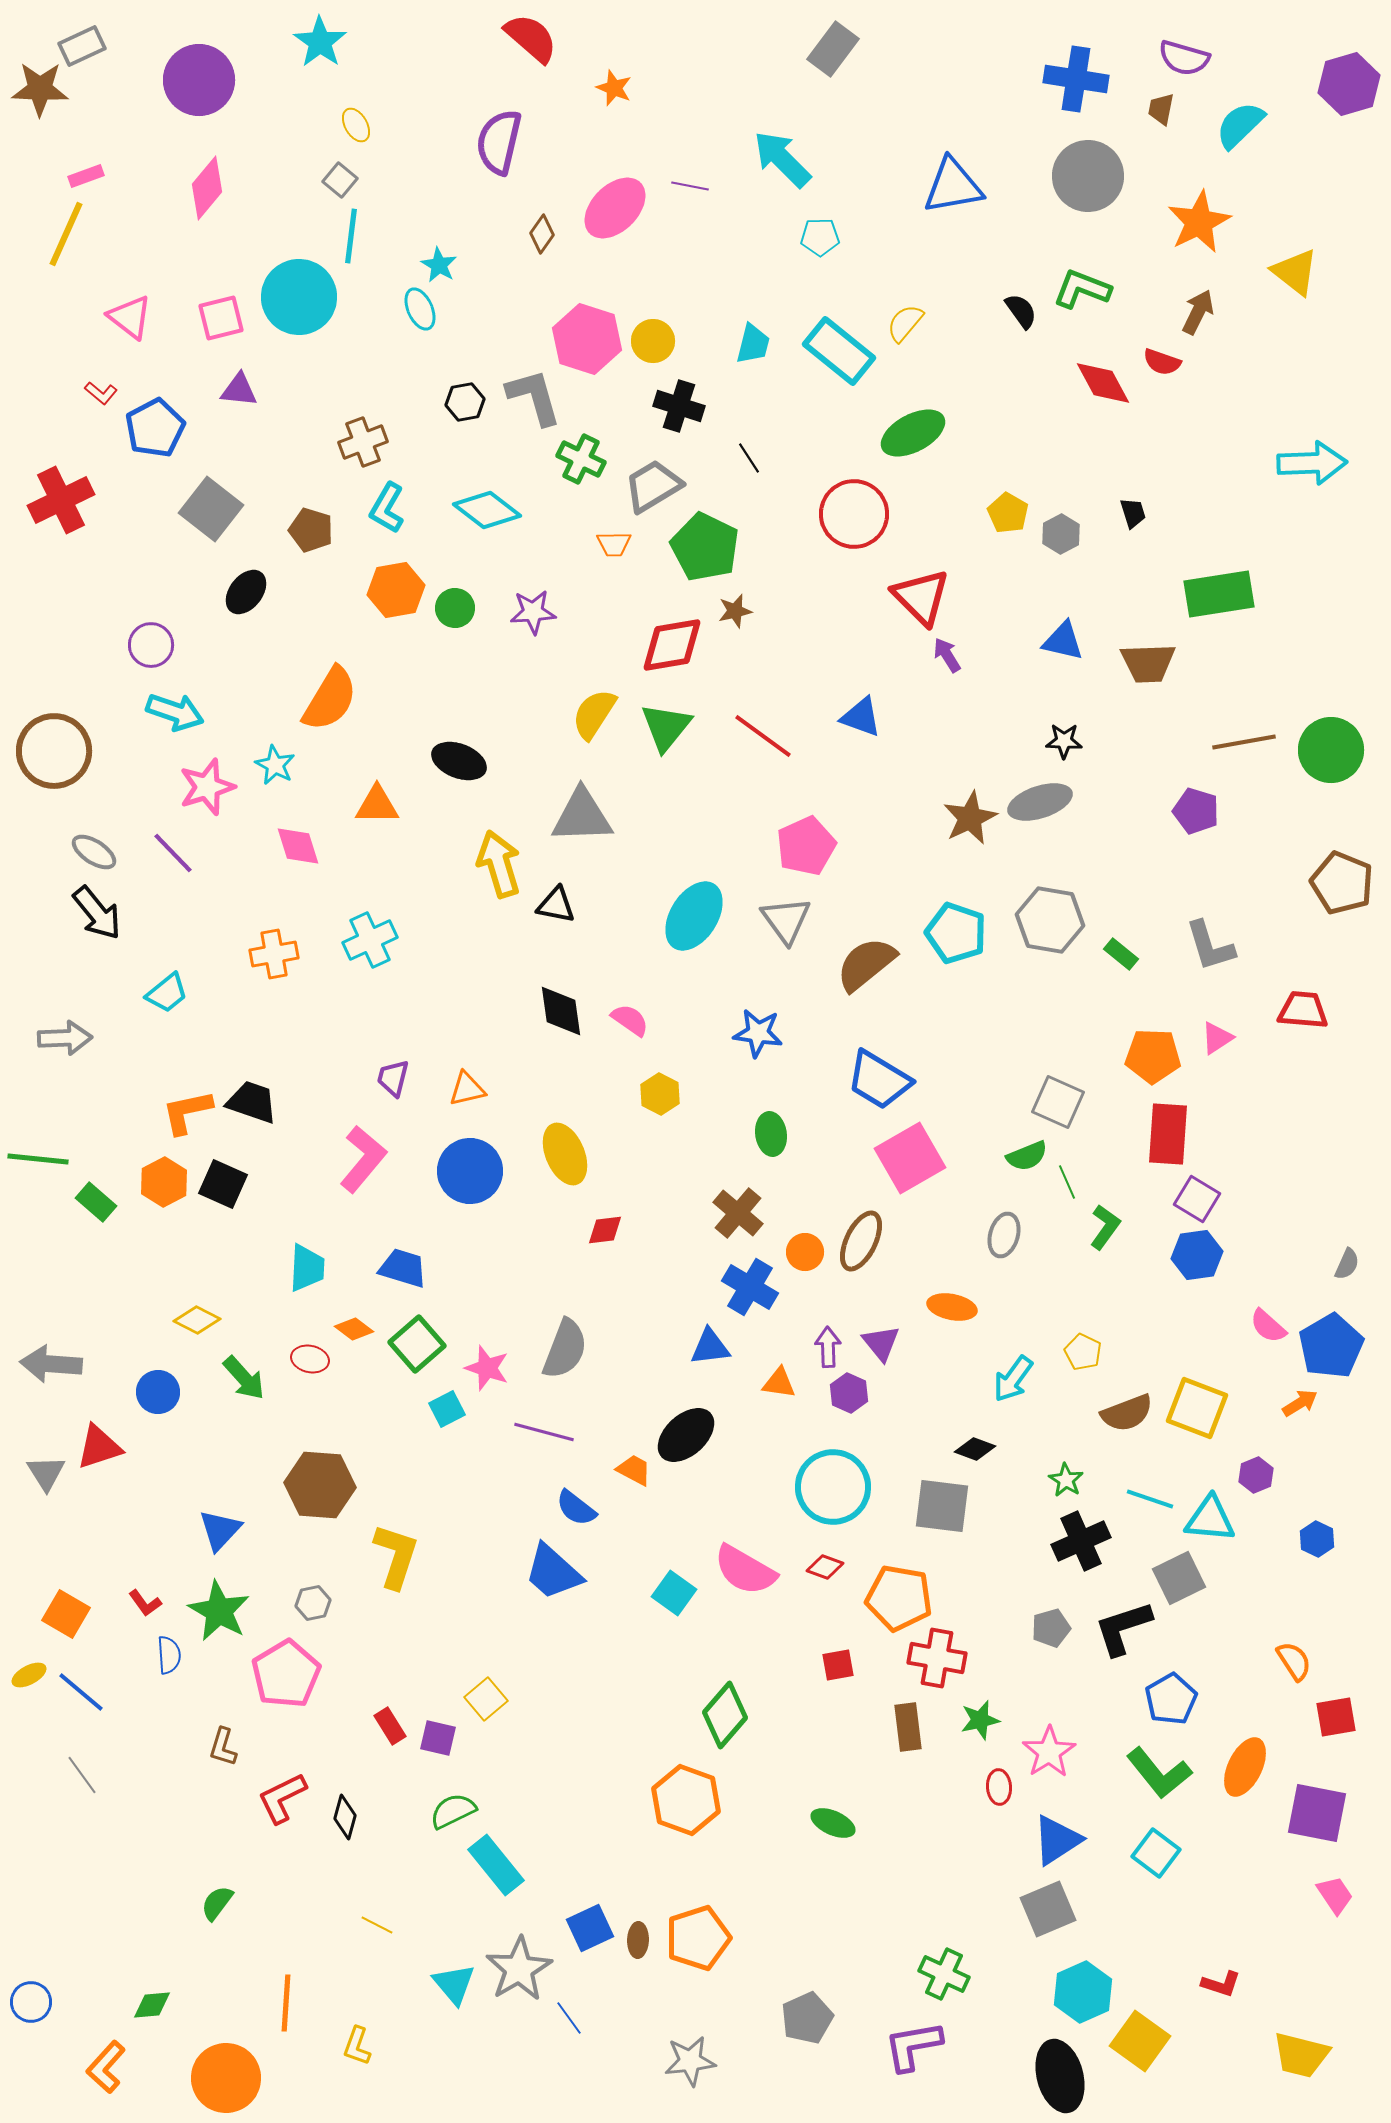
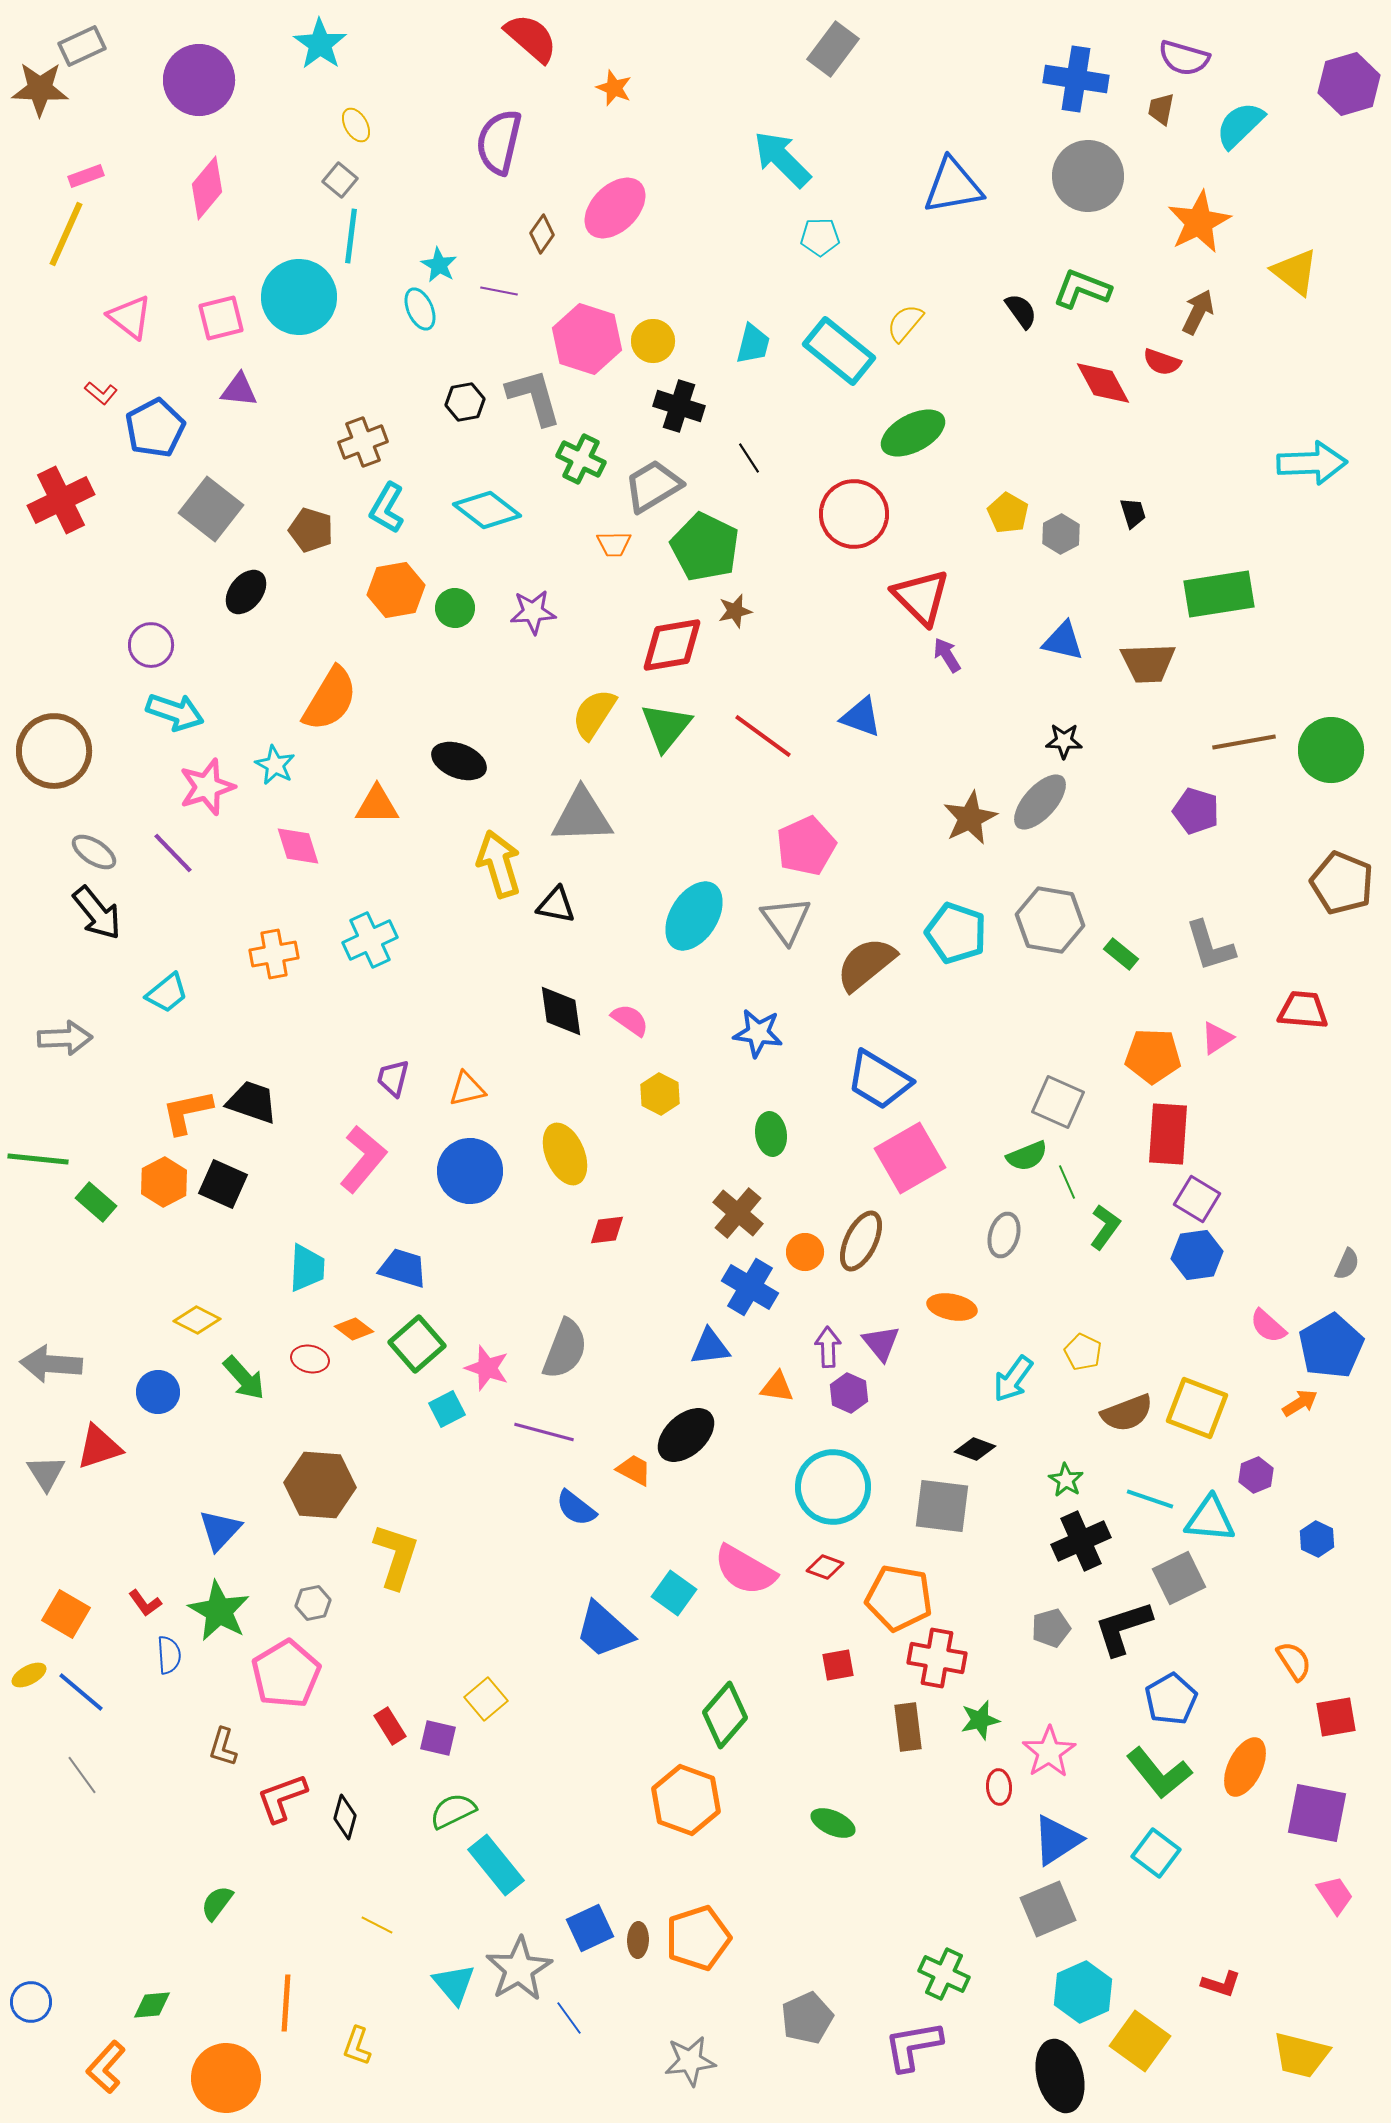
cyan star at (320, 42): moved 2 px down
purple line at (690, 186): moved 191 px left, 105 px down
gray ellipse at (1040, 802): rotated 30 degrees counterclockwise
red diamond at (605, 1230): moved 2 px right
orange triangle at (779, 1383): moved 2 px left, 4 px down
blue trapezoid at (553, 1572): moved 51 px right, 58 px down
red L-shape at (282, 1798): rotated 6 degrees clockwise
